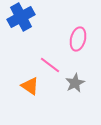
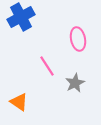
pink ellipse: rotated 25 degrees counterclockwise
pink line: moved 3 px left, 1 px down; rotated 20 degrees clockwise
orange triangle: moved 11 px left, 16 px down
